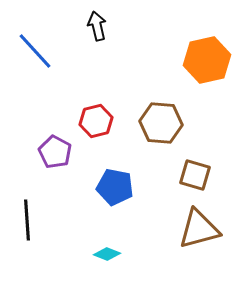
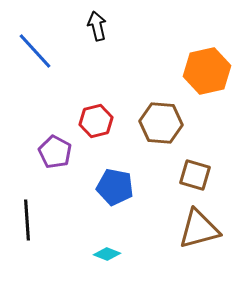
orange hexagon: moved 11 px down
